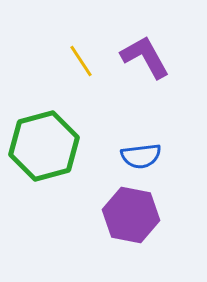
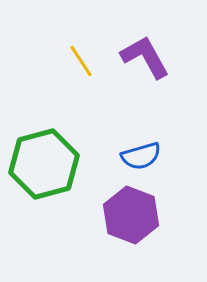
green hexagon: moved 18 px down
blue semicircle: rotated 9 degrees counterclockwise
purple hexagon: rotated 10 degrees clockwise
